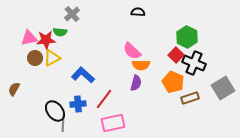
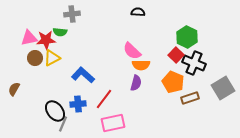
gray cross: rotated 35 degrees clockwise
gray line: rotated 21 degrees clockwise
